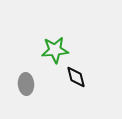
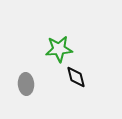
green star: moved 4 px right, 1 px up
